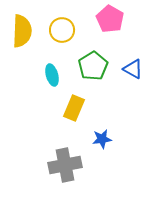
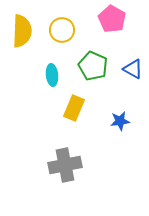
pink pentagon: moved 2 px right
green pentagon: rotated 16 degrees counterclockwise
cyan ellipse: rotated 10 degrees clockwise
blue star: moved 18 px right, 18 px up
